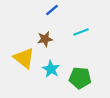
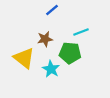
green pentagon: moved 10 px left, 25 px up
